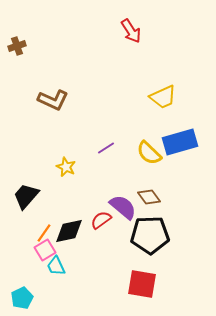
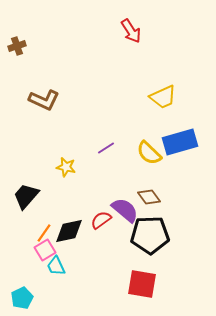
brown L-shape: moved 9 px left
yellow star: rotated 12 degrees counterclockwise
purple semicircle: moved 2 px right, 3 px down
